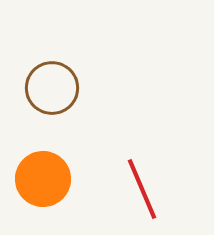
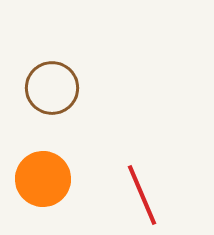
red line: moved 6 px down
